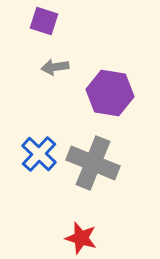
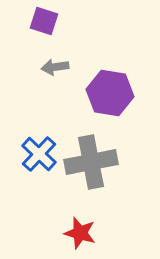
gray cross: moved 2 px left, 1 px up; rotated 33 degrees counterclockwise
red star: moved 1 px left, 5 px up
